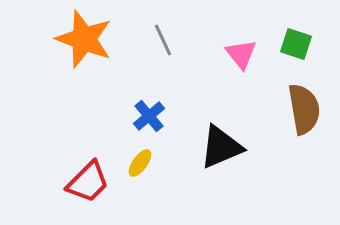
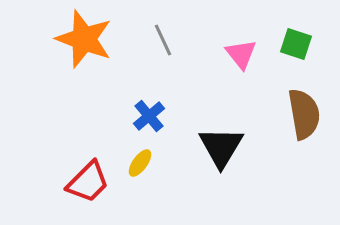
brown semicircle: moved 5 px down
black triangle: rotated 36 degrees counterclockwise
